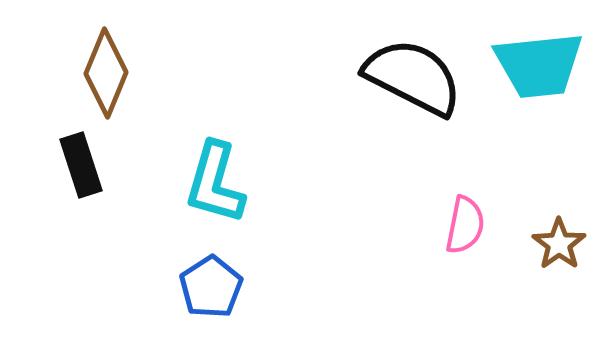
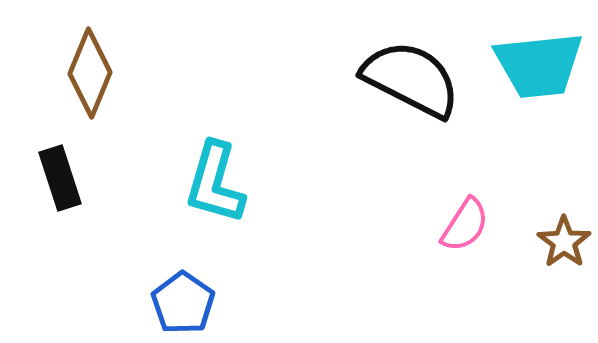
brown diamond: moved 16 px left
black semicircle: moved 2 px left, 2 px down
black rectangle: moved 21 px left, 13 px down
pink semicircle: rotated 22 degrees clockwise
brown star: moved 5 px right, 2 px up
blue pentagon: moved 28 px left, 16 px down; rotated 4 degrees counterclockwise
